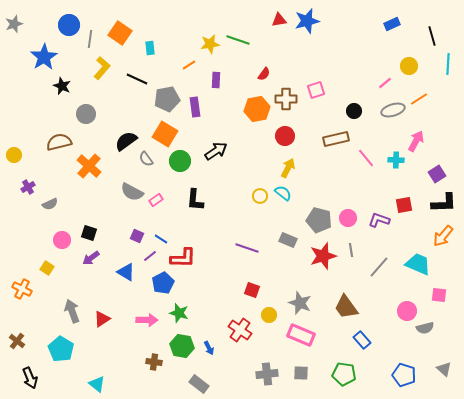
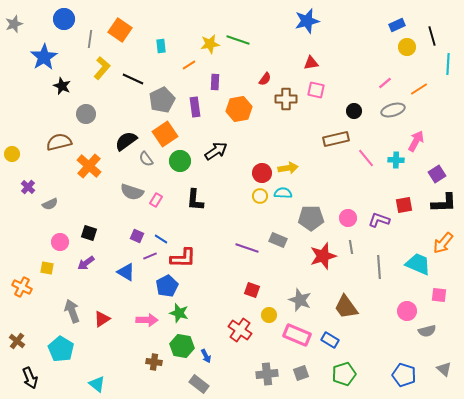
red triangle at (279, 20): moved 32 px right, 43 px down
blue rectangle at (392, 24): moved 5 px right, 1 px down
blue circle at (69, 25): moved 5 px left, 6 px up
orange square at (120, 33): moved 3 px up
cyan rectangle at (150, 48): moved 11 px right, 2 px up
yellow circle at (409, 66): moved 2 px left, 19 px up
red semicircle at (264, 74): moved 1 px right, 5 px down
black line at (137, 79): moved 4 px left
purple rectangle at (216, 80): moved 1 px left, 2 px down
pink square at (316, 90): rotated 30 degrees clockwise
gray pentagon at (167, 99): moved 5 px left, 1 px down; rotated 15 degrees counterclockwise
orange line at (419, 99): moved 10 px up
orange hexagon at (257, 109): moved 18 px left
orange square at (165, 134): rotated 25 degrees clockwise
red circle at (285, 136): moved 23 px left, 37 px down
yellow circle at (14, 155): moved 2 px left, 1 px up
yellow arrow at (288, 168): rotated 54 degrees clockwise
purple cross at (28, 187): rotated 16 degrees counterclockwise
gray semicircle at (132, 192): rotated 10 degrees counterclockwise
cyan semicircle at (283, 193): rotated 36 degrees counterclockwise
pink rectangle at (156, 200): rotated 24 degrees counterclockwise
gray pentagon at (319, 220): moved 8 px left, 2 px up; rotated 15 degrees counterclockwise
orange arrow at (443, 236): moved 7 px down
pink circle at (62, 240): moved 2 px left, 2 px down
gray rectangle at (288, 240): moved 10 px left
gray line at (351, 250): moved 3 px up
purple line at (150, 256): rotated 16 degrees clockwise
purple arrow at (91, 258): moved 5 px left, 5 px down
gray line at (379, 267): rotated 45 degrees counterclockwise
yellow square at (47, 268): rotated 24 degrees counterclockwise
blue pentagon at (163, 283): moved 4 px right, 3 px down
orange cross at (22, 289): moved 2 px up
gray star at (300, 303): moved 3 px up
gray semicircle at (425, 328): moved 2 px right, 3 px down
pink rectangle at (301, 335): moved 4 px left
blue rectangle at (362, 340): moved 32 px left; rotated 18 degrees counterclockwise
blue arrow at (209, 348): moved 3 px left, 8 px down
gray square at (301, 373): rotated 21 degrees counterclockwise
green pentagon at (344, 374): rotated 25 degrees counterclockwise
